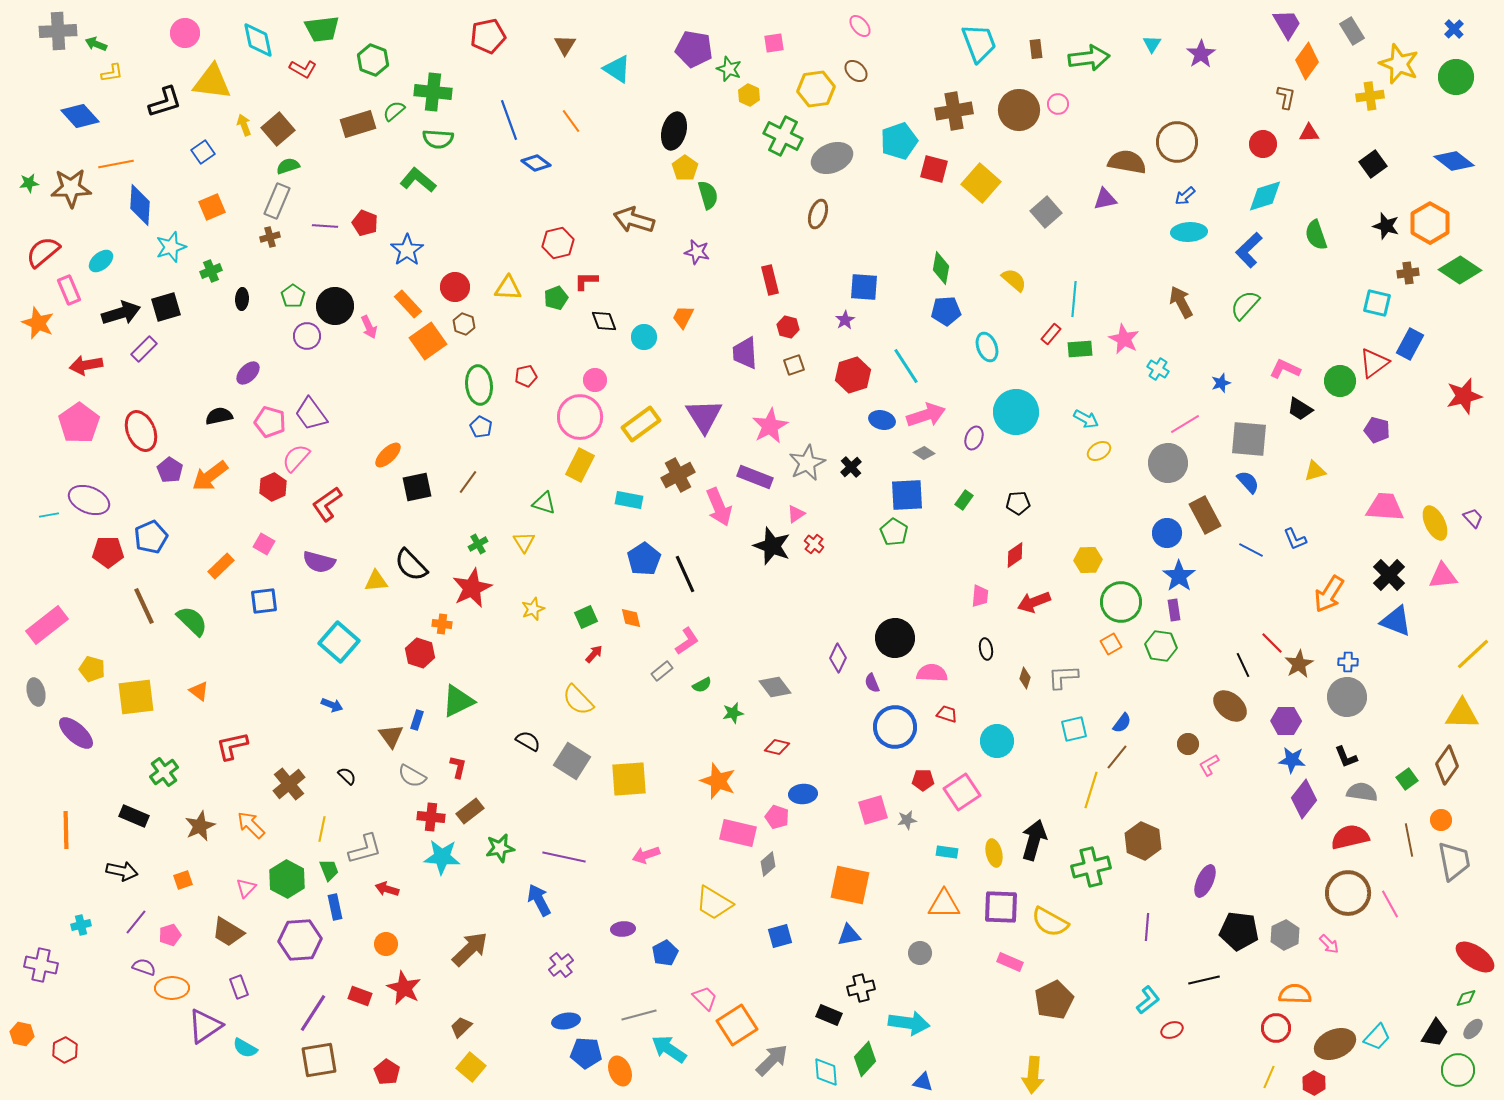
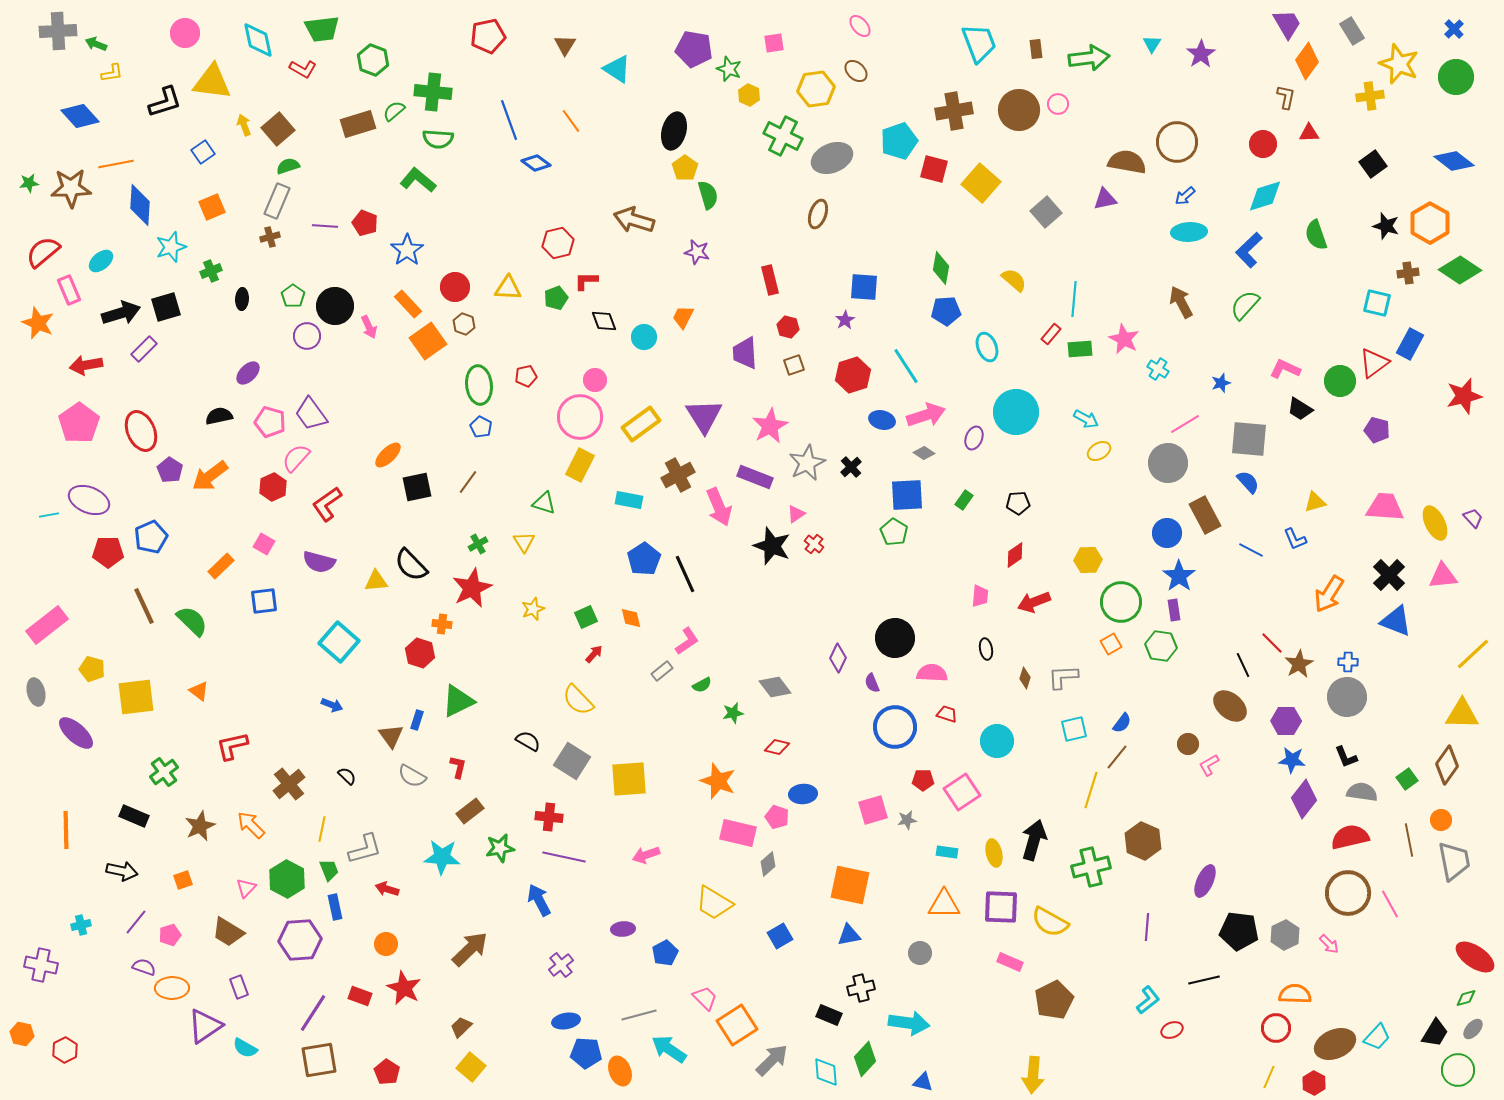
yellow triangle at (1315, 471): moved 31 px down
red cross at (431, 817): moved 118 px right
blue square at (780, 936): rotated 15 degrees counterclockwise
